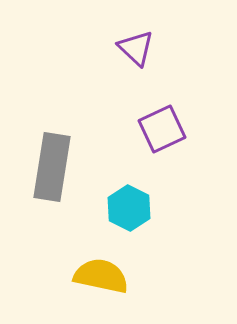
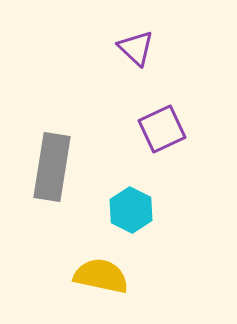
cyan hexagon: moved 2 px right, 2 px down
